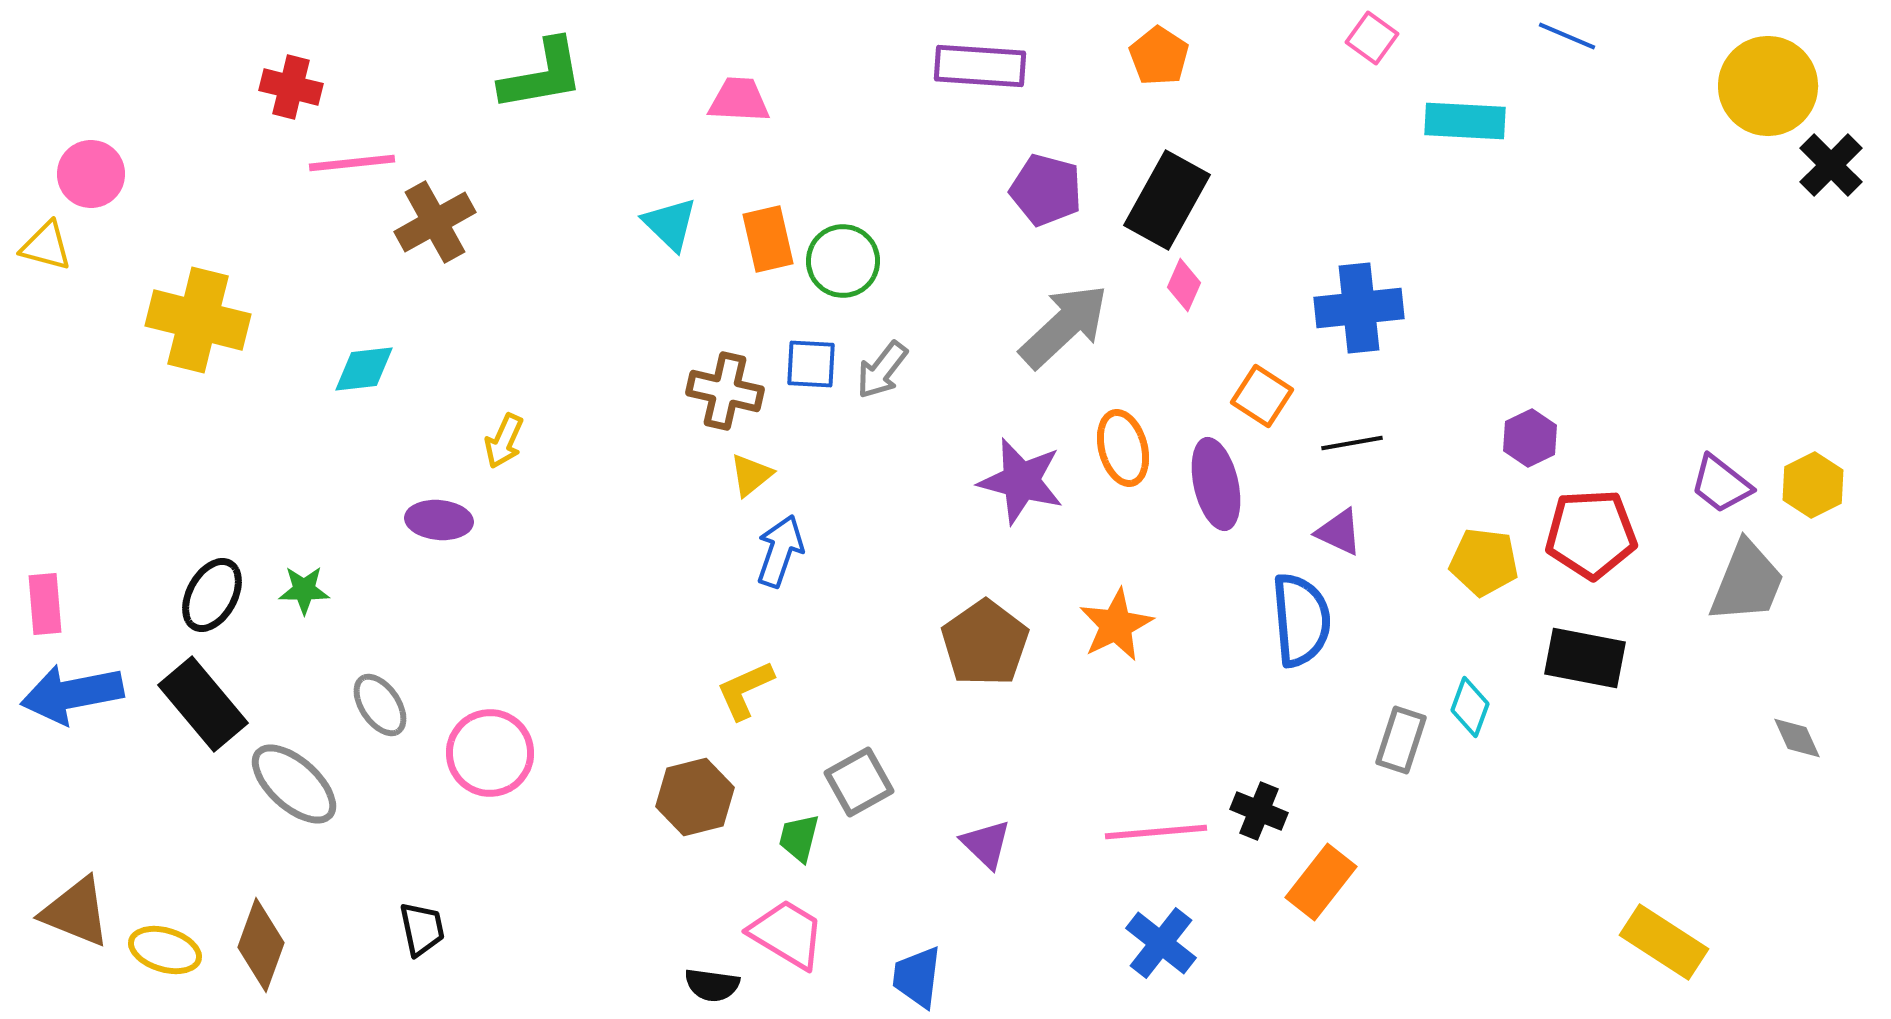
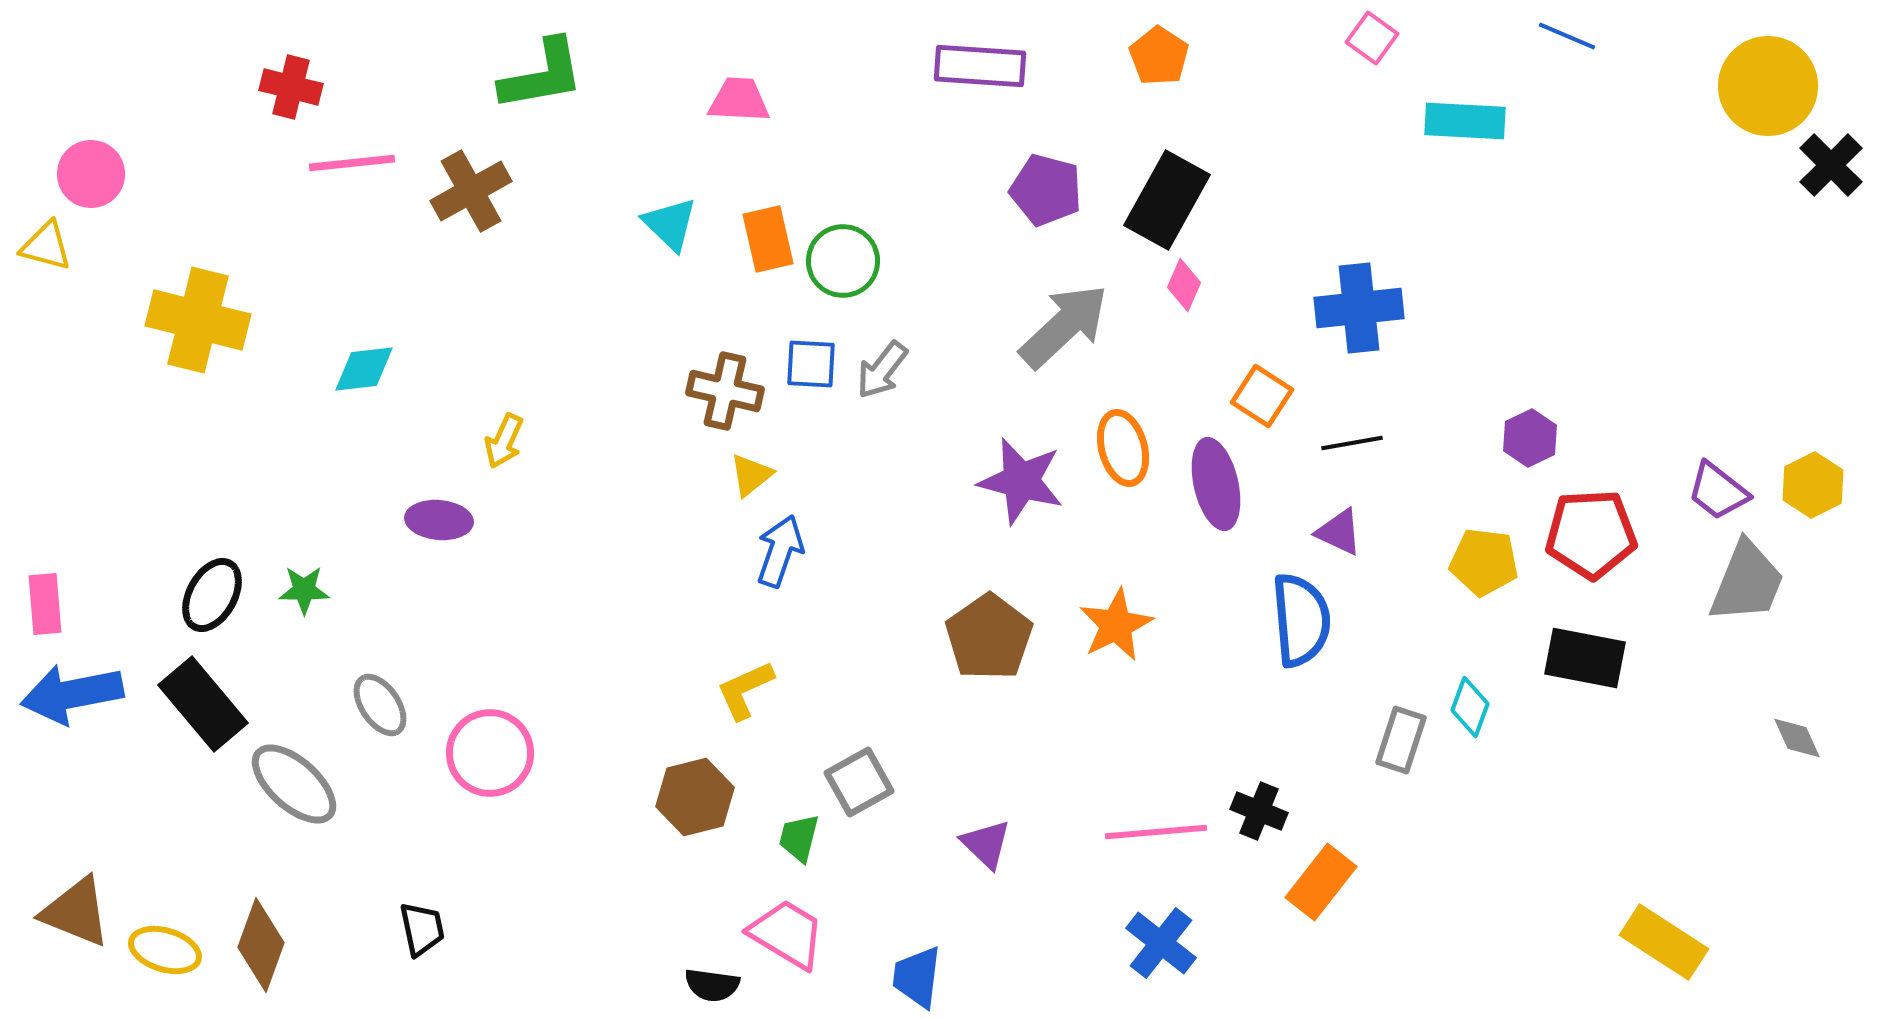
brown cross at (435, 222): moved 36 px right, 31 px up
purple trapezoid at (1721, 484): moved 3 px left, 7 px down
brown pentagon at (985, 643): moved 4 px right, 6 px up
